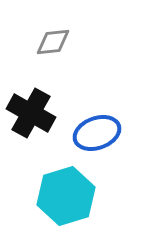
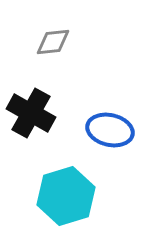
blue ellipse: moved 13 px right, 3 px up; rotated 33 degrees clockwise
